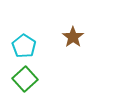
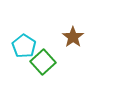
green square: moved 18 px right, 17 px up
